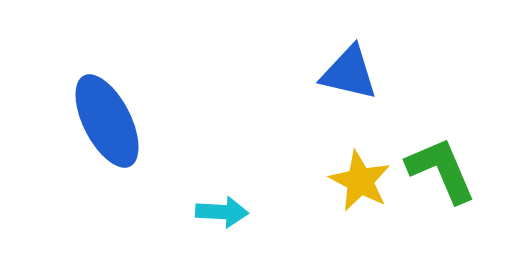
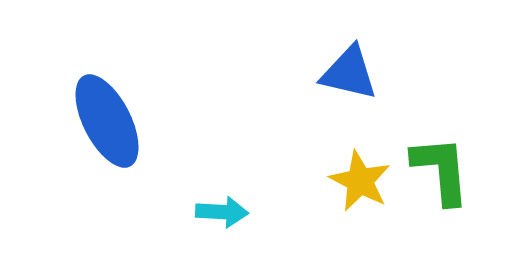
green L-shape: rotated 18 degrees clockwise
